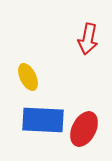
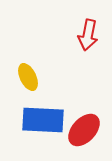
red arrow: moved 4 px up
red ellipse: moved 1 px down; rotated 16 degrees clockwise
